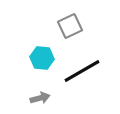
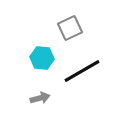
gray square: moved 2 px down
